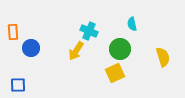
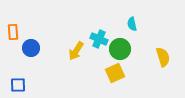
cyan cross: moved 10 px right, 8 px down
